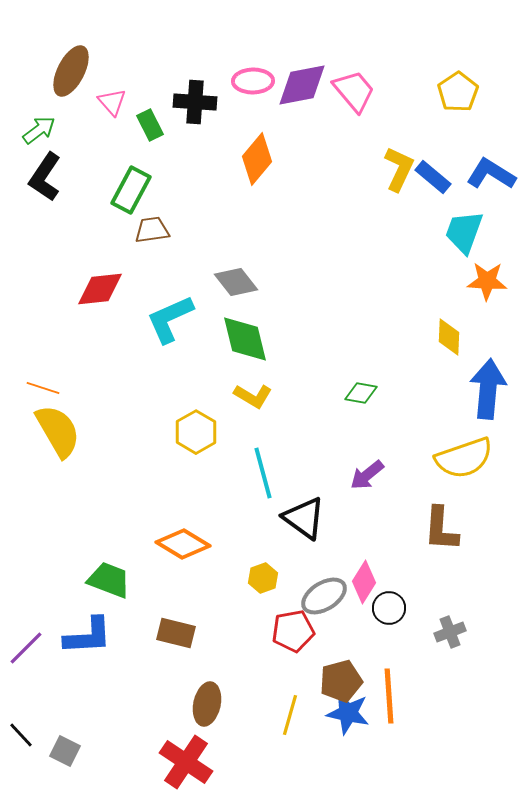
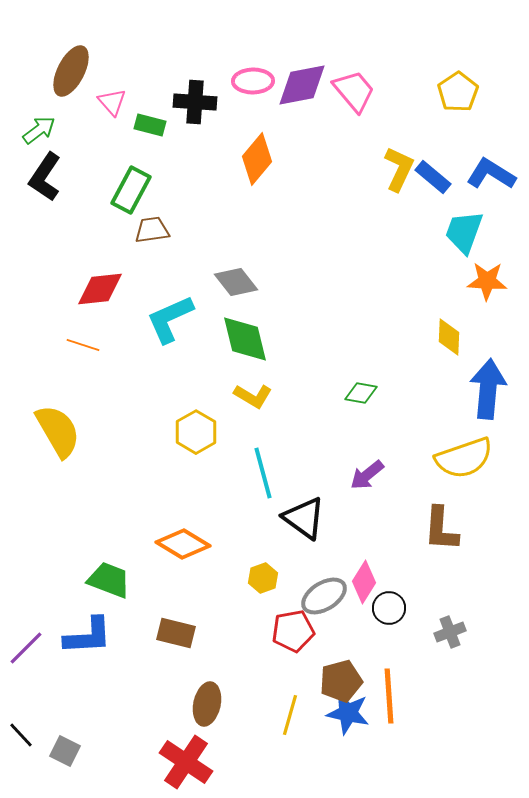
green rectangle at (150, 125): rotated 48 degrees counterclockwise
orange line at (43, 388): moved 40 px right, 43 px up
